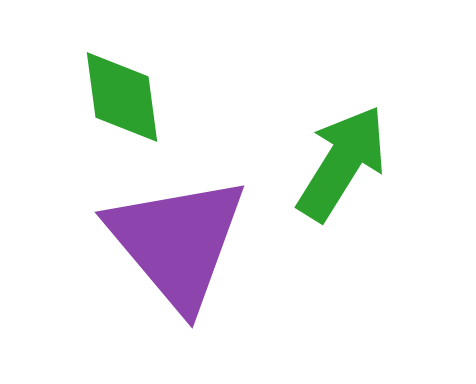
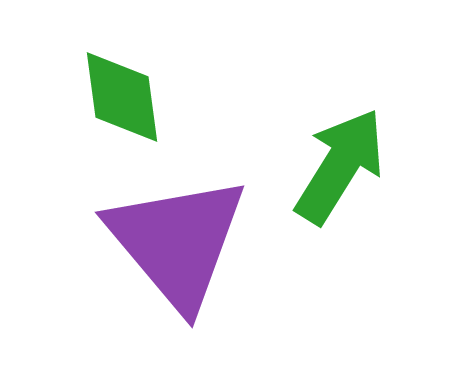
green arrow: moved 2 px left, 3 px down
